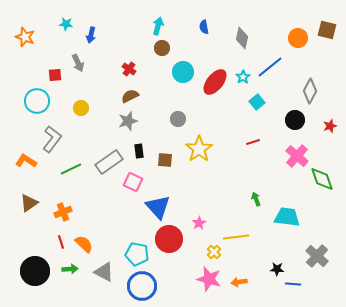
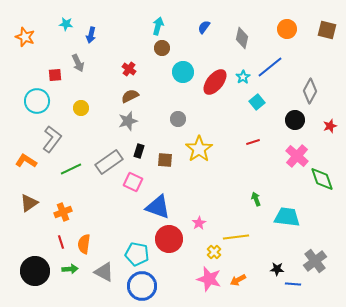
blue semicircle at (204, 27): rotated 48 degrees clockwise
orange circle at (298, 38): moved 11 px left, 9 px up
black rectangle at (139, 151): rotated 24 degrees clockwise
blue triangle at (158, 207): rotated 28 degrees counterclockwise
orange semicircle at (84, 244): rotated 126 degrees counterclockwise
gray cross at (317, 256): moved 2 px left, 5 px down; rotated 10 degrees clockwise
orange arrow at (239, 282): moved 1 px left, 2 px up; rotated 21 degrees counterclockwise
